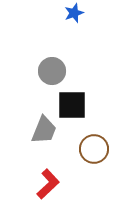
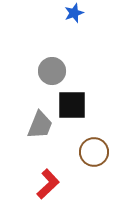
gray trapezoid: moved 4 px left, 5 px up
brown circle: moved 3 px down
